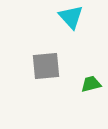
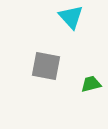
gray square: rotated 16 degrees clockwise
